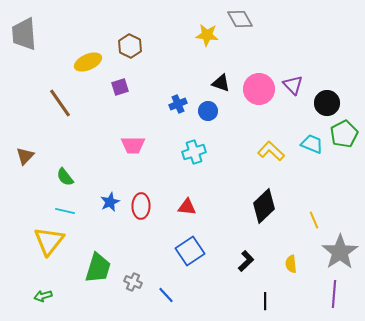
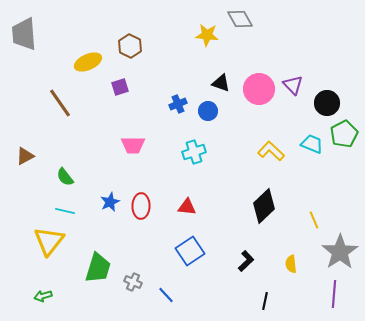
brown triangle: rotated 18 degrees clockwise
black line: rotated 12 degrees clockwise
